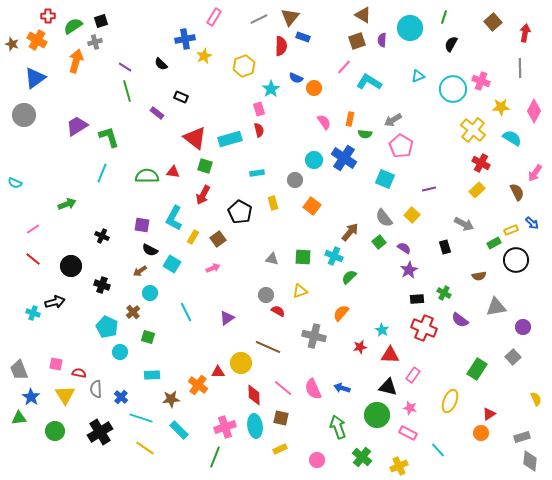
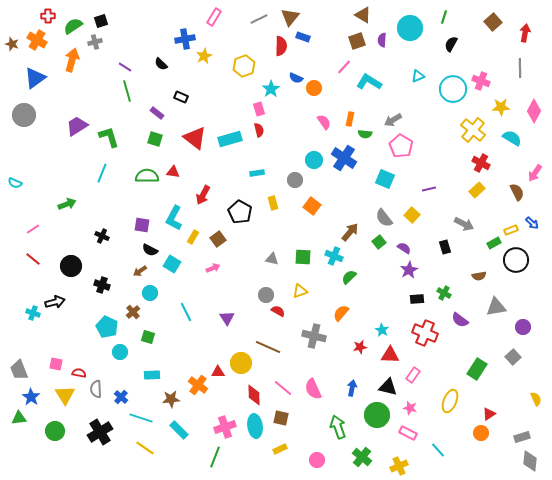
orange arrow at (76, 61): moved 4 px left, 1 px up
green square at (205, 166): moved 50 px left, 27 px up
purple triangle at (227, 318): rotated 28 degrees counterclockwise
red cross at (424, 328): moved 1 px right, 5 px down
blue arrow at (342, 388): moved 10 px right; rotated 84 degrees clockwise
